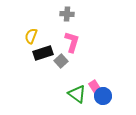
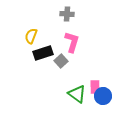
pink rectangle: rotated 32 degrees clockwise
